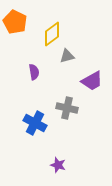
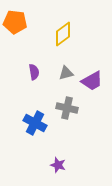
orange pentagon: rotated 20 degrees counterclockwise
yellow diamond: moved 11 px right
gray triangle: moved 1 px left, 17 px down
